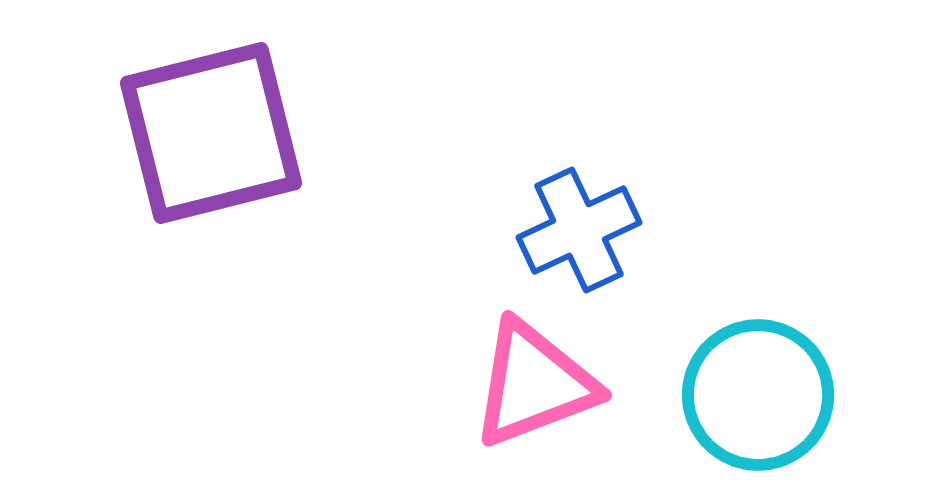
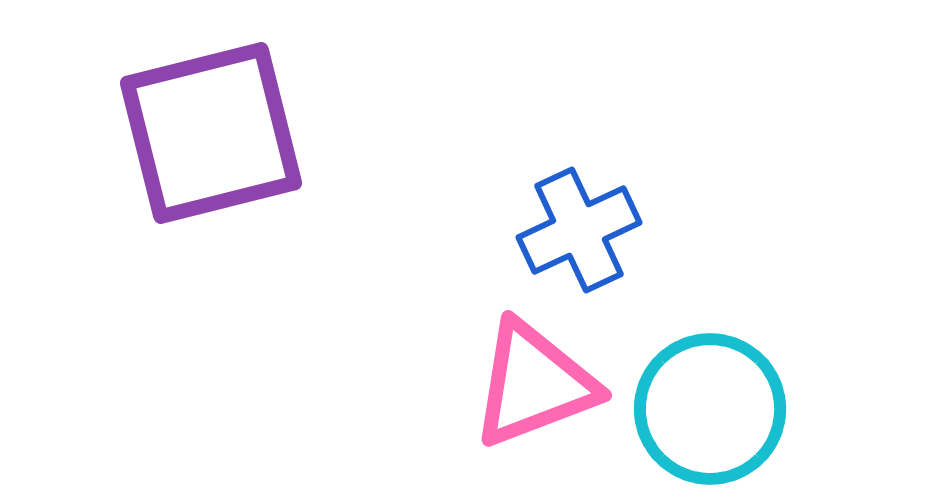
cyan circle: moved 48 px left, 14 px down
